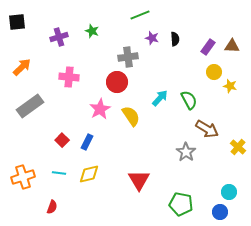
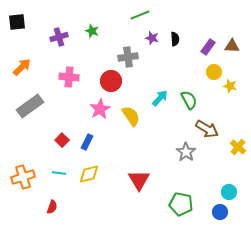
red circle: moved 6 px left, 1 px up
